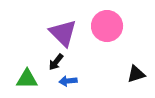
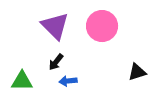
pink circle: moved 5 px left
purple triangle: moved 8 px left, 7 px up
black triangle: moved 1 px right, 2 px up
green triangle: moved 5 px left, 2 px down
